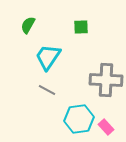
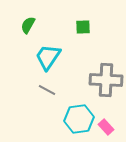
green square: moved 2 px right
